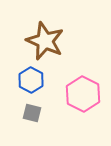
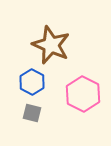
brown star: moved 6 px right, 4 px down
blue hexagon: moved 1 px right, 2 px down
